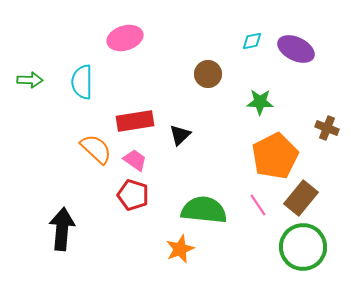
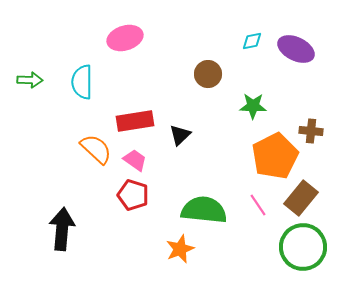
green star: moved 7 px left, 4 px down
brown cross: moved 16 px left, 3 px down; rotated 15 degrees counterclockwise
